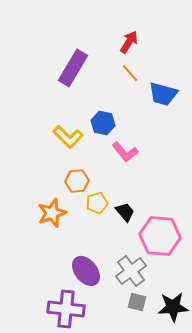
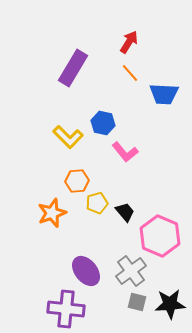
blue trapezoid: moved 1 px right; rotated 12 degrees counterclockwise
pink hexagon: rotated 18 degrees clockwise
black star: moved 3 px left, 3 px up
